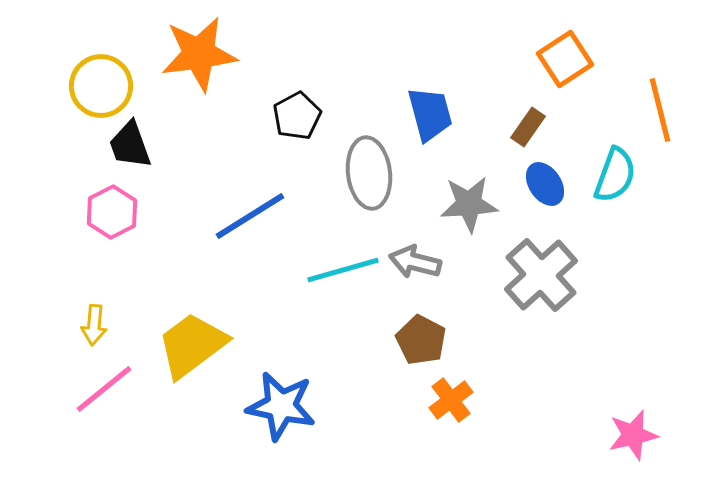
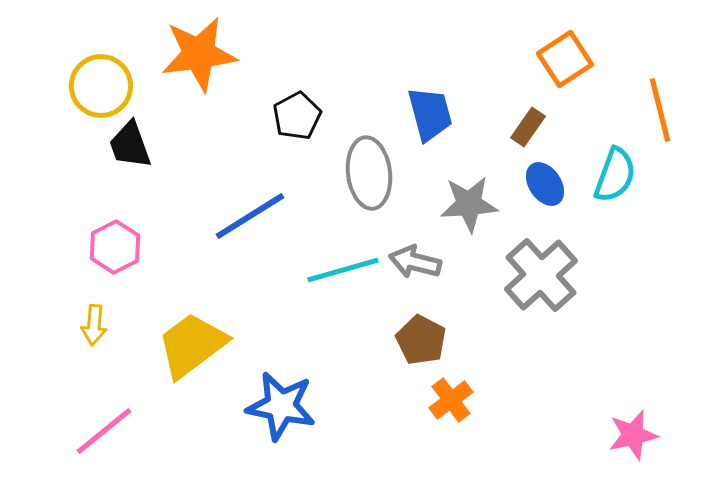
pink hexagon: moved 3 px right, 35 px down
pink line: moved 42 px down
